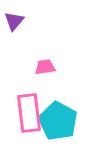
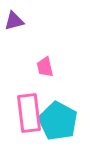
purple triangle: rotated 35 degrees clockwise
pink trapezoid: rotated 95 degrees counterclockwise
